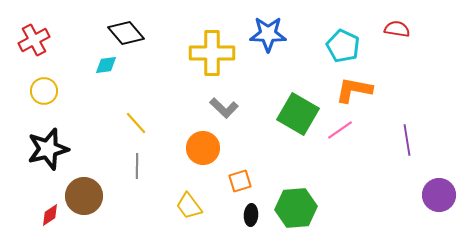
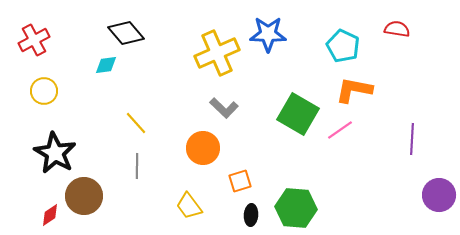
yellow cross: moved 5 px right; rotated 24 degrees counterclockwise
purple line: moved 5 px right, 1 px up; rotated 12 degrees clockwise
black star: moved 7 px right, 4 px down; rotated 27 degrees counterclockwise
green hexagon: rotated 9 degrees clockwise
